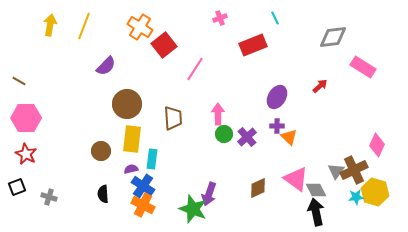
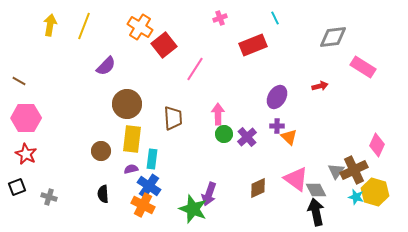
red arrow at (320, 86): rotated 28 degrees clockwise
blue cross at (143, 186): moved 6 px right
cyan star at (356, 197): rotated 21 degrees clockwise
